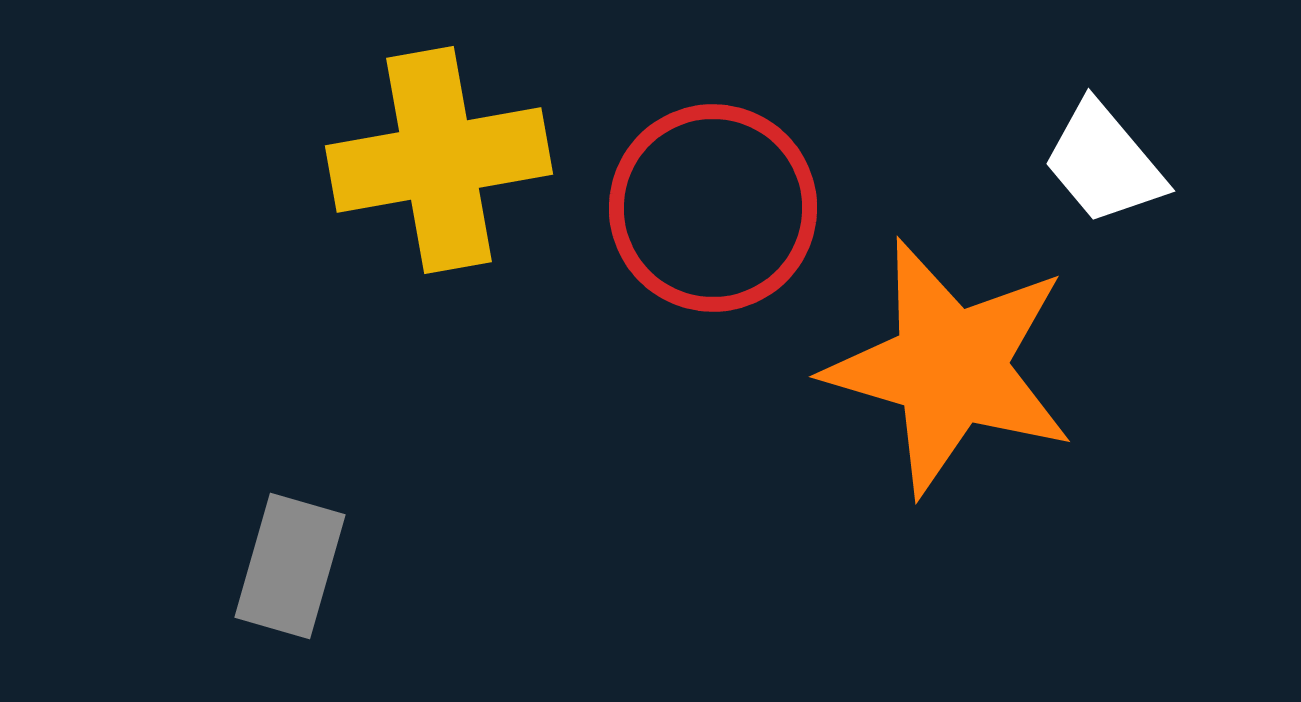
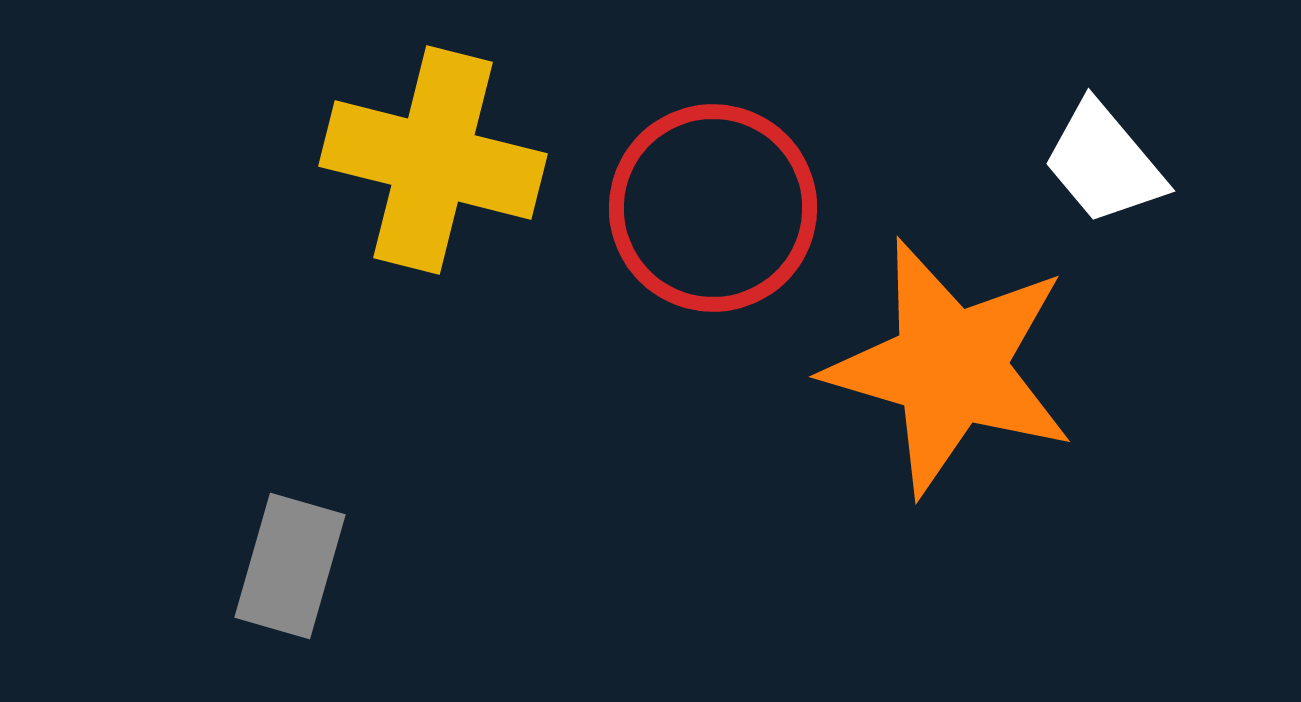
yellow cross: moved 6 px left; rotated 24 degrees clockwise
